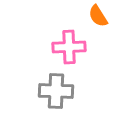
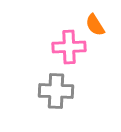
orange semicircle: moved 3 px left, 9 px down
